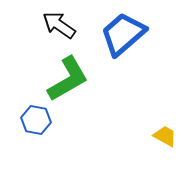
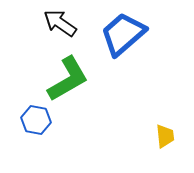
black arrow: moved 1 px right, 2 px up
yellow trapezoid: rotated 55 degrees clockwise
